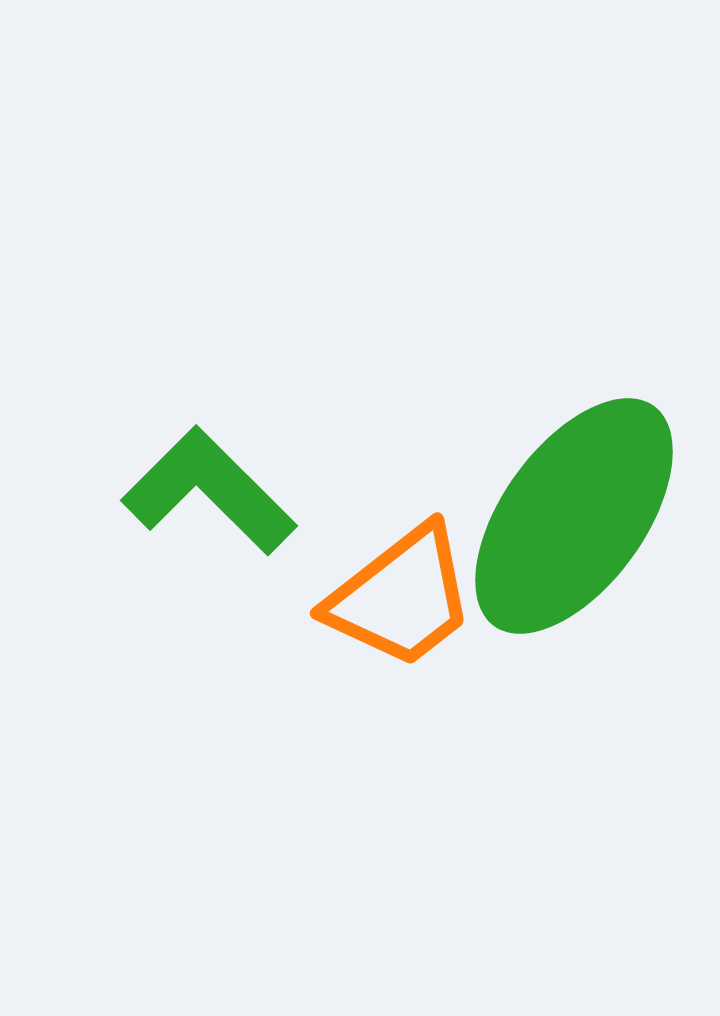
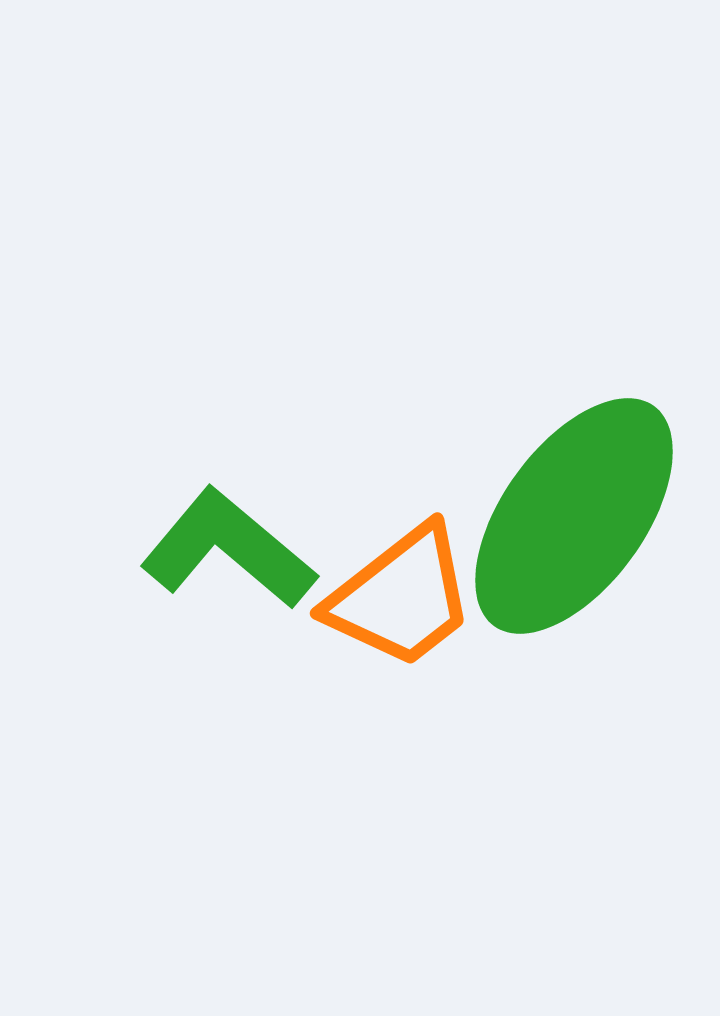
green L-shape: moved 19 px right, 58 px down; rotated 5 degrees counterclockwise
